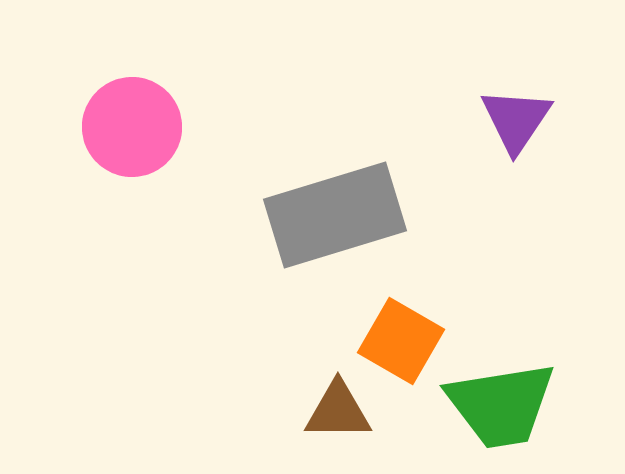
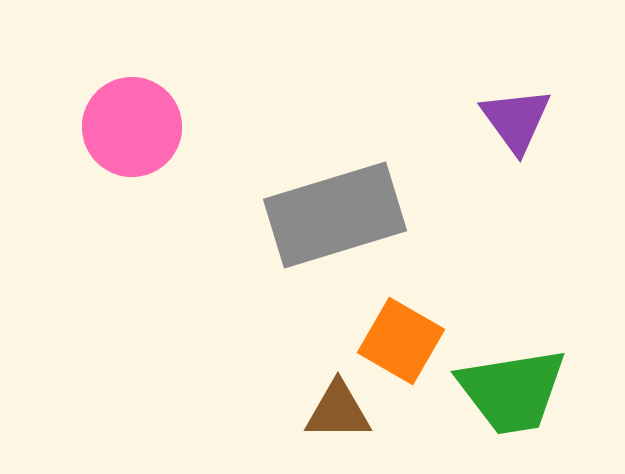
purple triangle: rotated 10 degrees counterclockwise
green trapezoid: moved 11 px right, 14 px up
